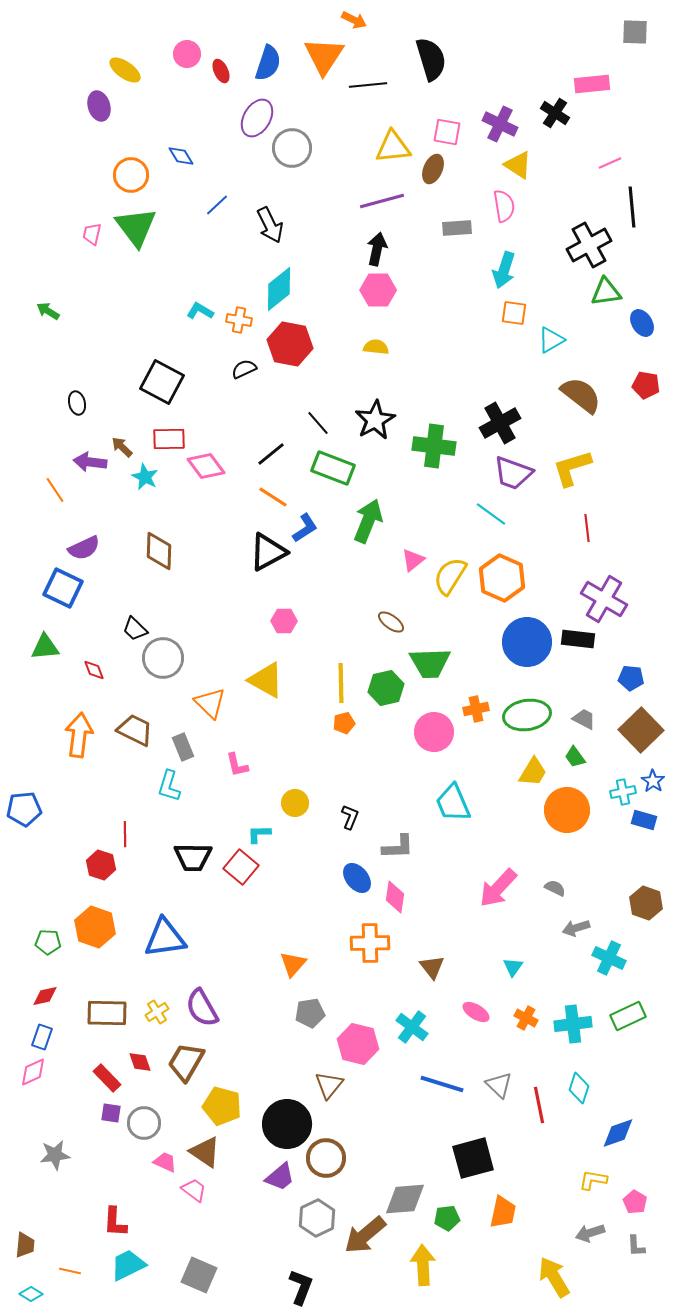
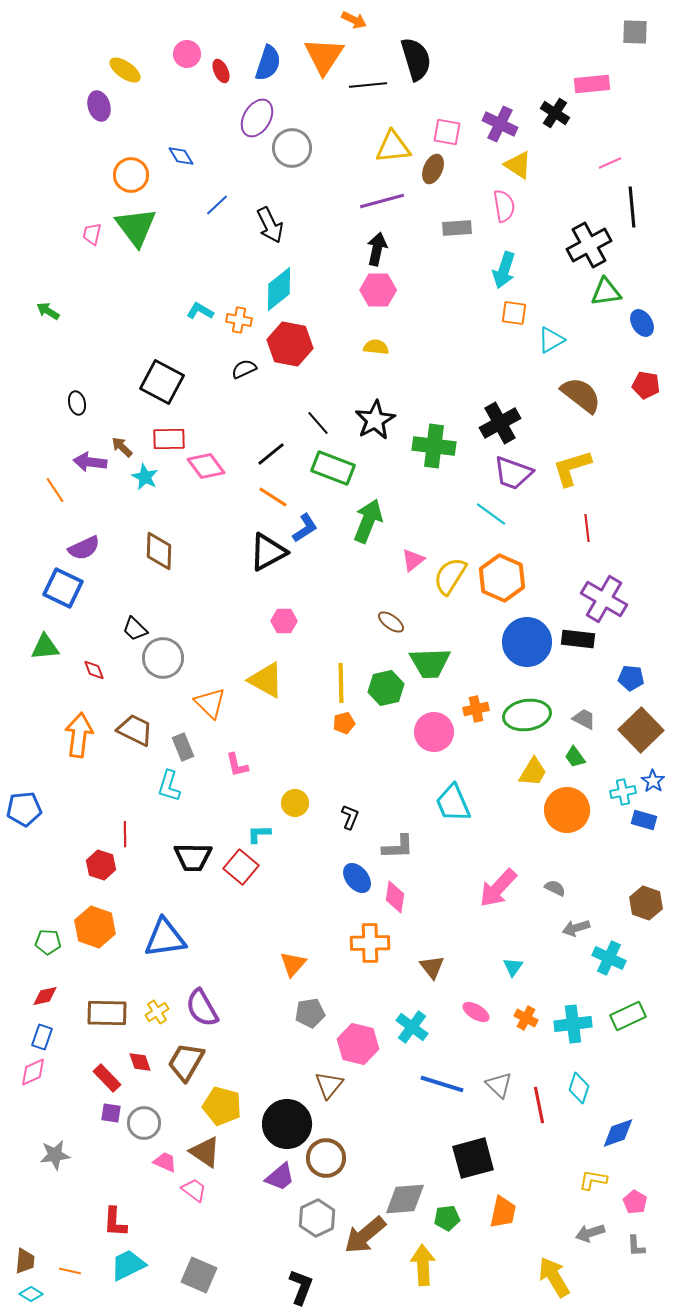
black semicircle at (431, 59): moved 15 px left
brown trapezoid at (25, 1245): moved 16 px down
